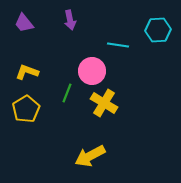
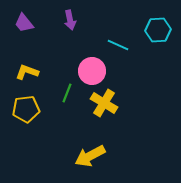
cyan line: rotated 15 degrees clockwise
yellow pentagon: rotated 24 degrees clockwise
